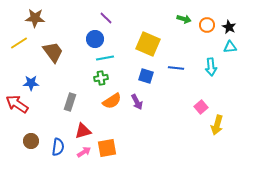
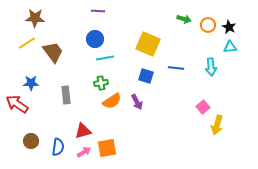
purple line: moved 8 px left, 7 px up; rotated 40 degrees counterclockwise
orange circle: moved 1 px right
yellow line: moved 8 px right
green cross: moved 5 px down
gray rectangle: moved 4 px left, 7 px up; rotated 24 degrees counterclockwise
pink square: moved 2 px right
